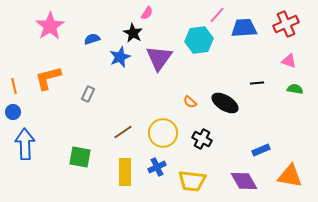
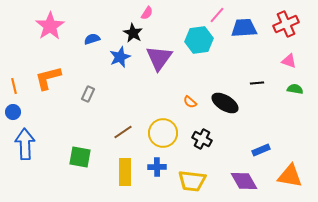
blue cross: rotated 24 degrees clockwise
